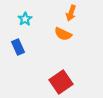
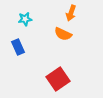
cyan star: rotated 24 degrees clockwise
red square: moved 3 px left, 3 px up
